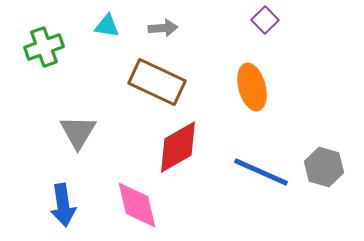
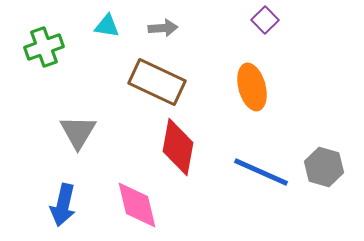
red diamond: rotated 50 degrees counterclockwise
blue arrow: rotated 21 degrees clockwise
